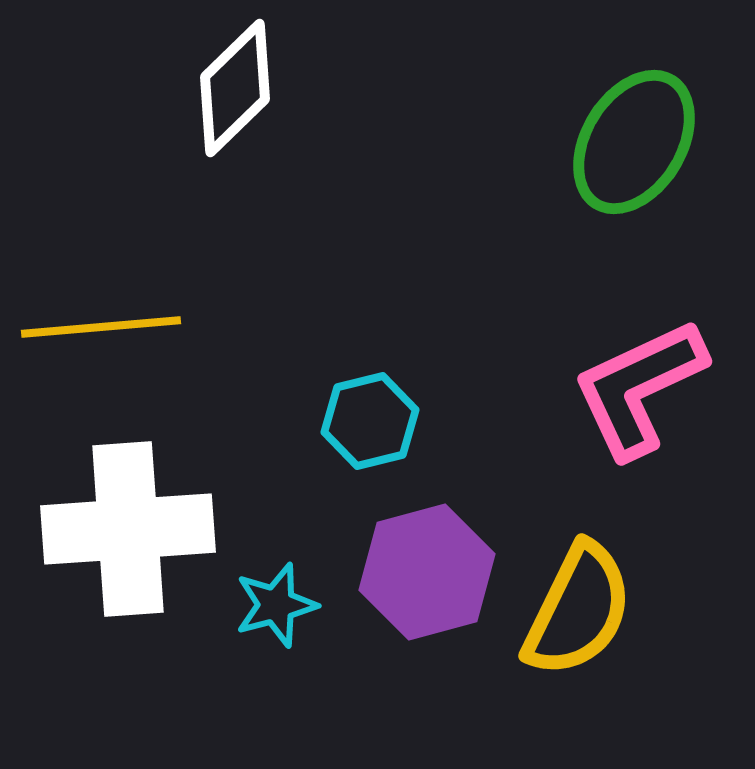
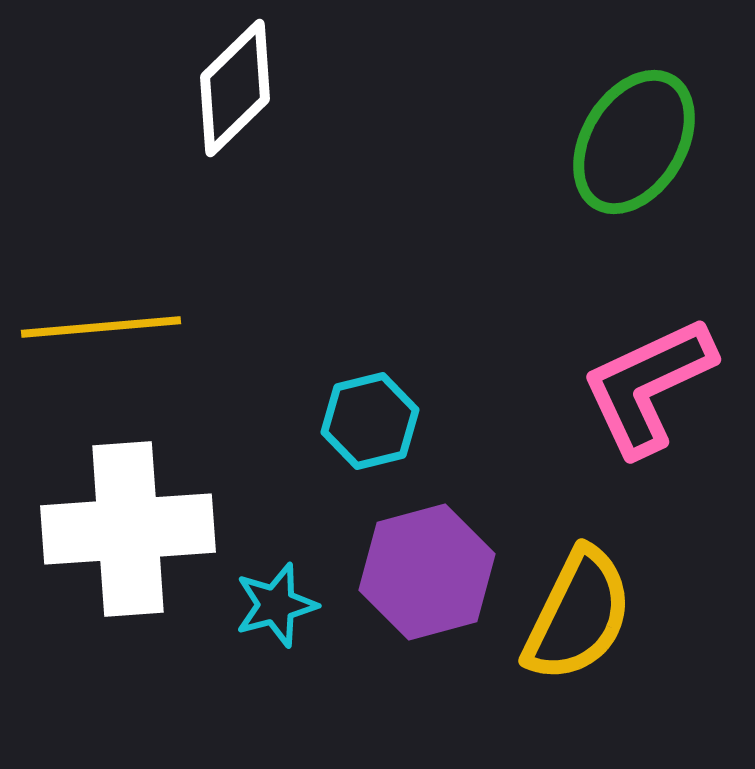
pink L-shape: moved 9 px right, 2 px up
yellow semicircle: moved 5 px down
